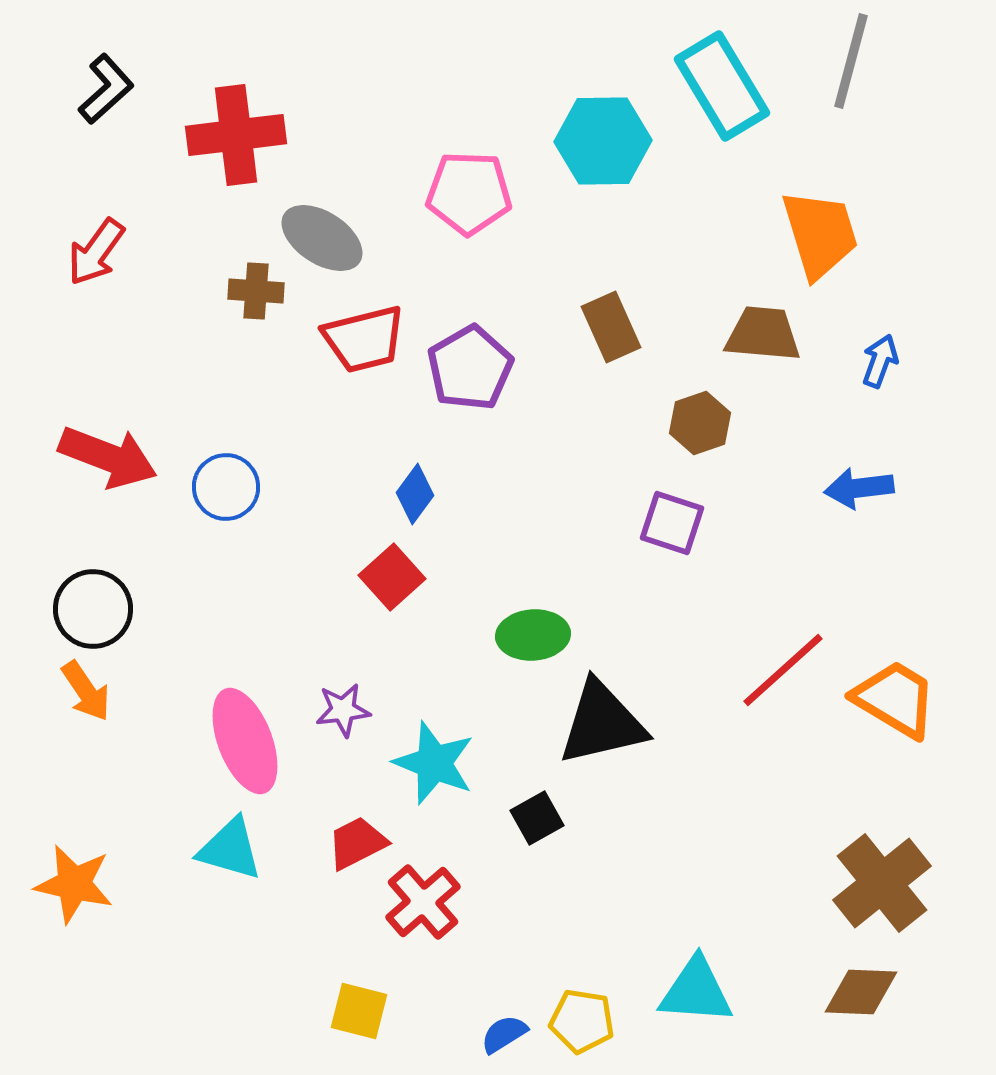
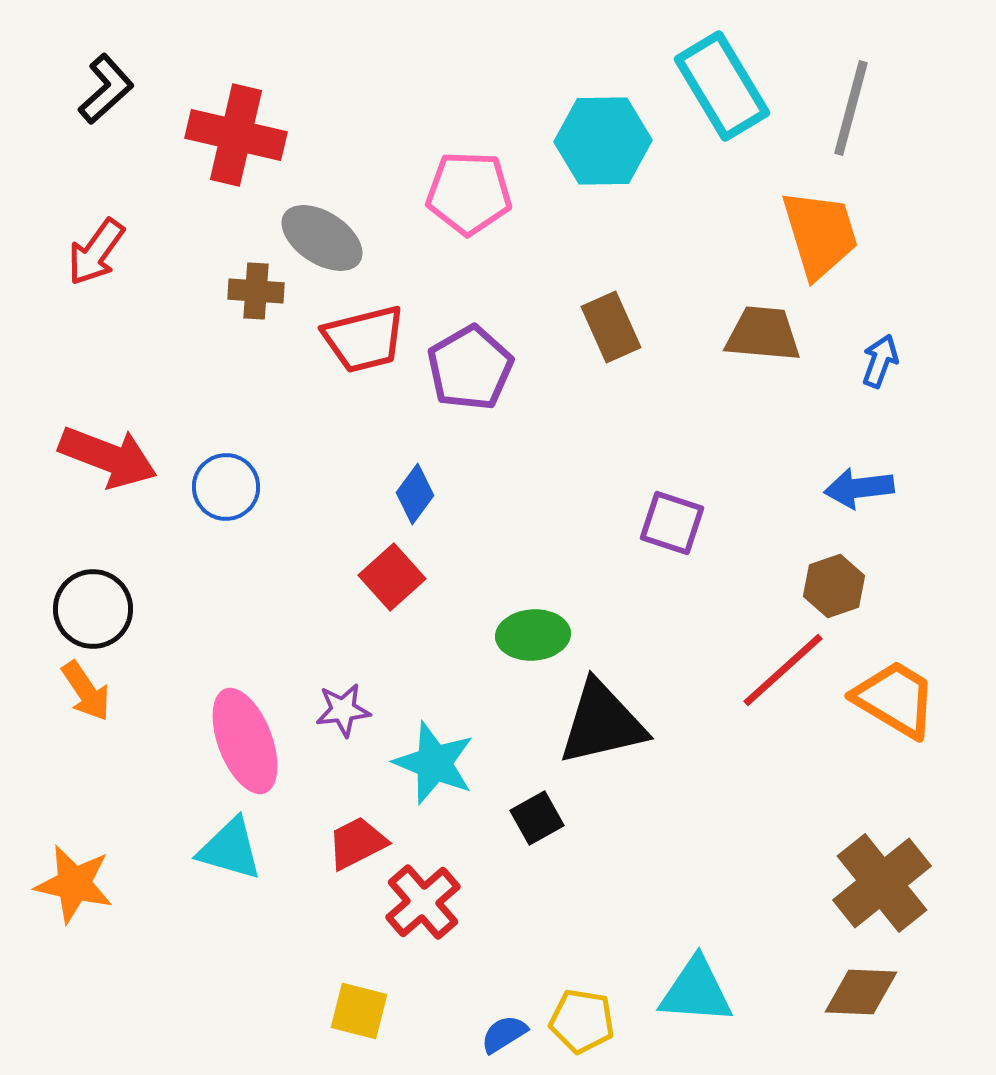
gray line at (851, 61): moved 47 px down
red cross at (236, 135): rotated 20 degrees clockwise
brown hexagon at (700, 423): moved 134 px right, 163 px down
